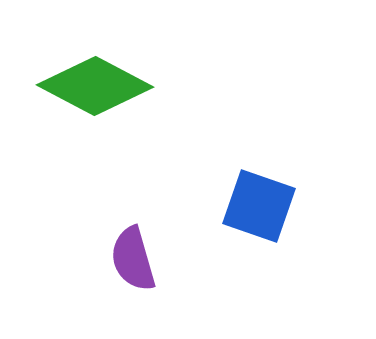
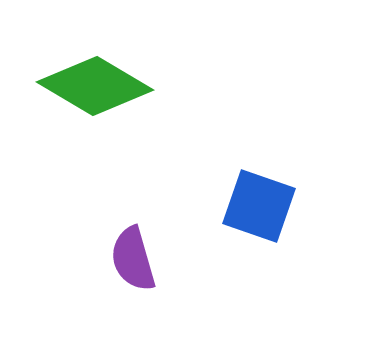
green diamond: rotated 3 degrees clockwise
